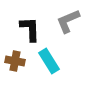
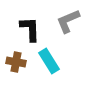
brown cross: moved 1 px right, 1 px down
